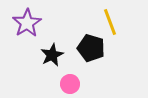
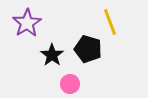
black pentagon: moved 3 px left, 1 px down
black star: rotated 10 degrees counterclockwise
